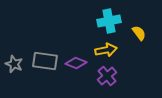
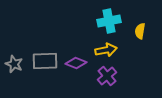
yellow semicircle: moved 1 px right, 2 px up; rotated 133 degrees counterclockwise
gray rectangle: rotated 10 degrees counterclockwise
